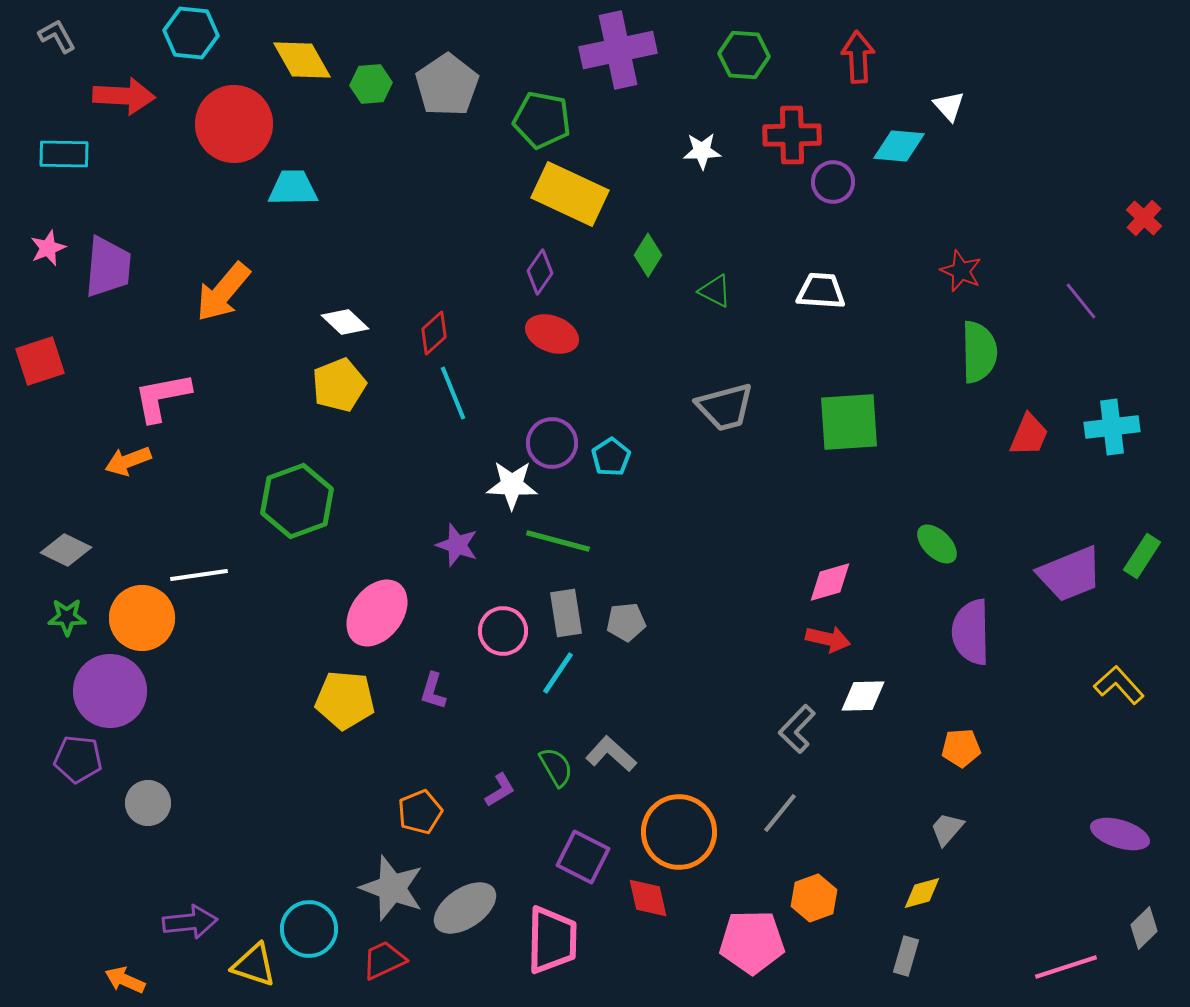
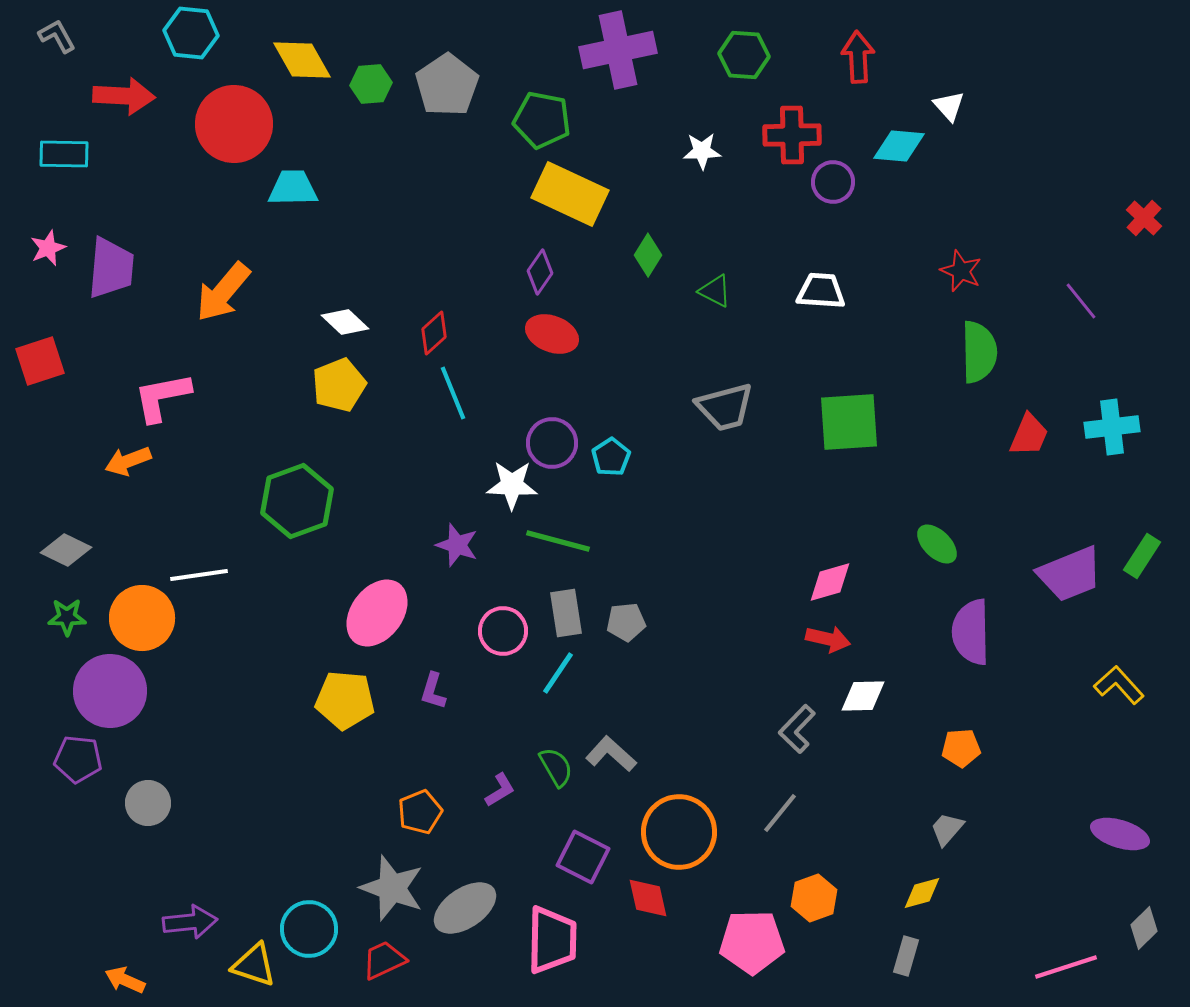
purple trapezoid at (108, 267): moved 3 px right, 1 px down
